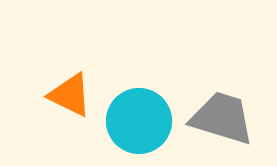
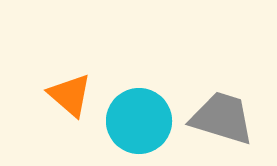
orange triangle: rotated 15 degrees clockwise
